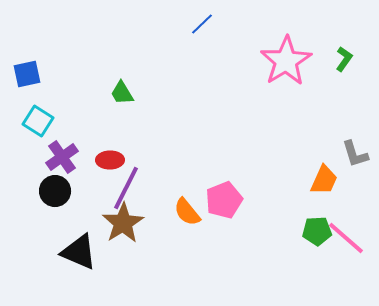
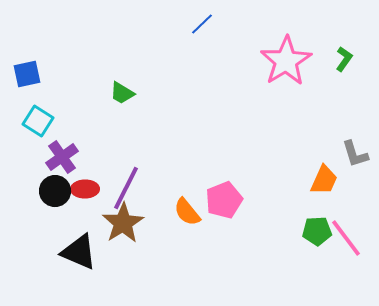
green trapezoid: rotated 28 degrees counterclockwise
red ellipse: moved 25 px left, 29 px down
pink line: rotated 12 degrees clockwise
